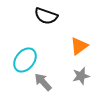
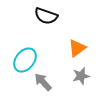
orange triangle: moved 2 px left, 2 px down
